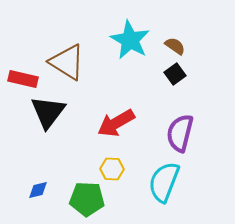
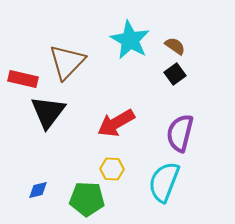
brown triangle: rotated 42 degrees clockwise
